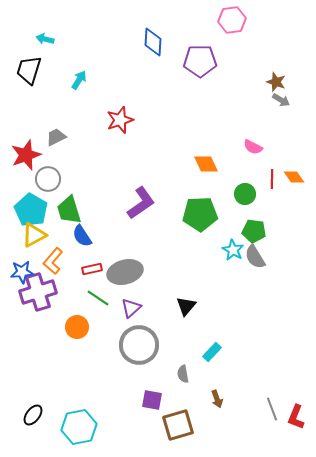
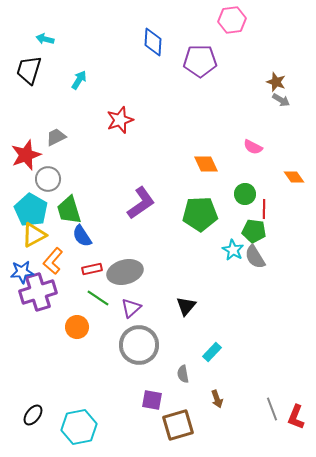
red line at (272, 179): moved 8 px left, 30 px down
